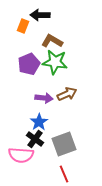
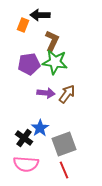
orange rectangle: moved 1 px up
brown L-shape: rotated 85 degrees clockwise
purple pentagon: rotated 15 degrees clockwise
brown arrow: rotated 30 degrees counterclockwise
purple arrow: moved 2 px right, 5 px up
blue star: moved 1 px right, 6 px down
black cross: moved 11 px left, 1 px up
pink semicircle: moved 5 px right, 9 px down
red line: moved 4 px up
